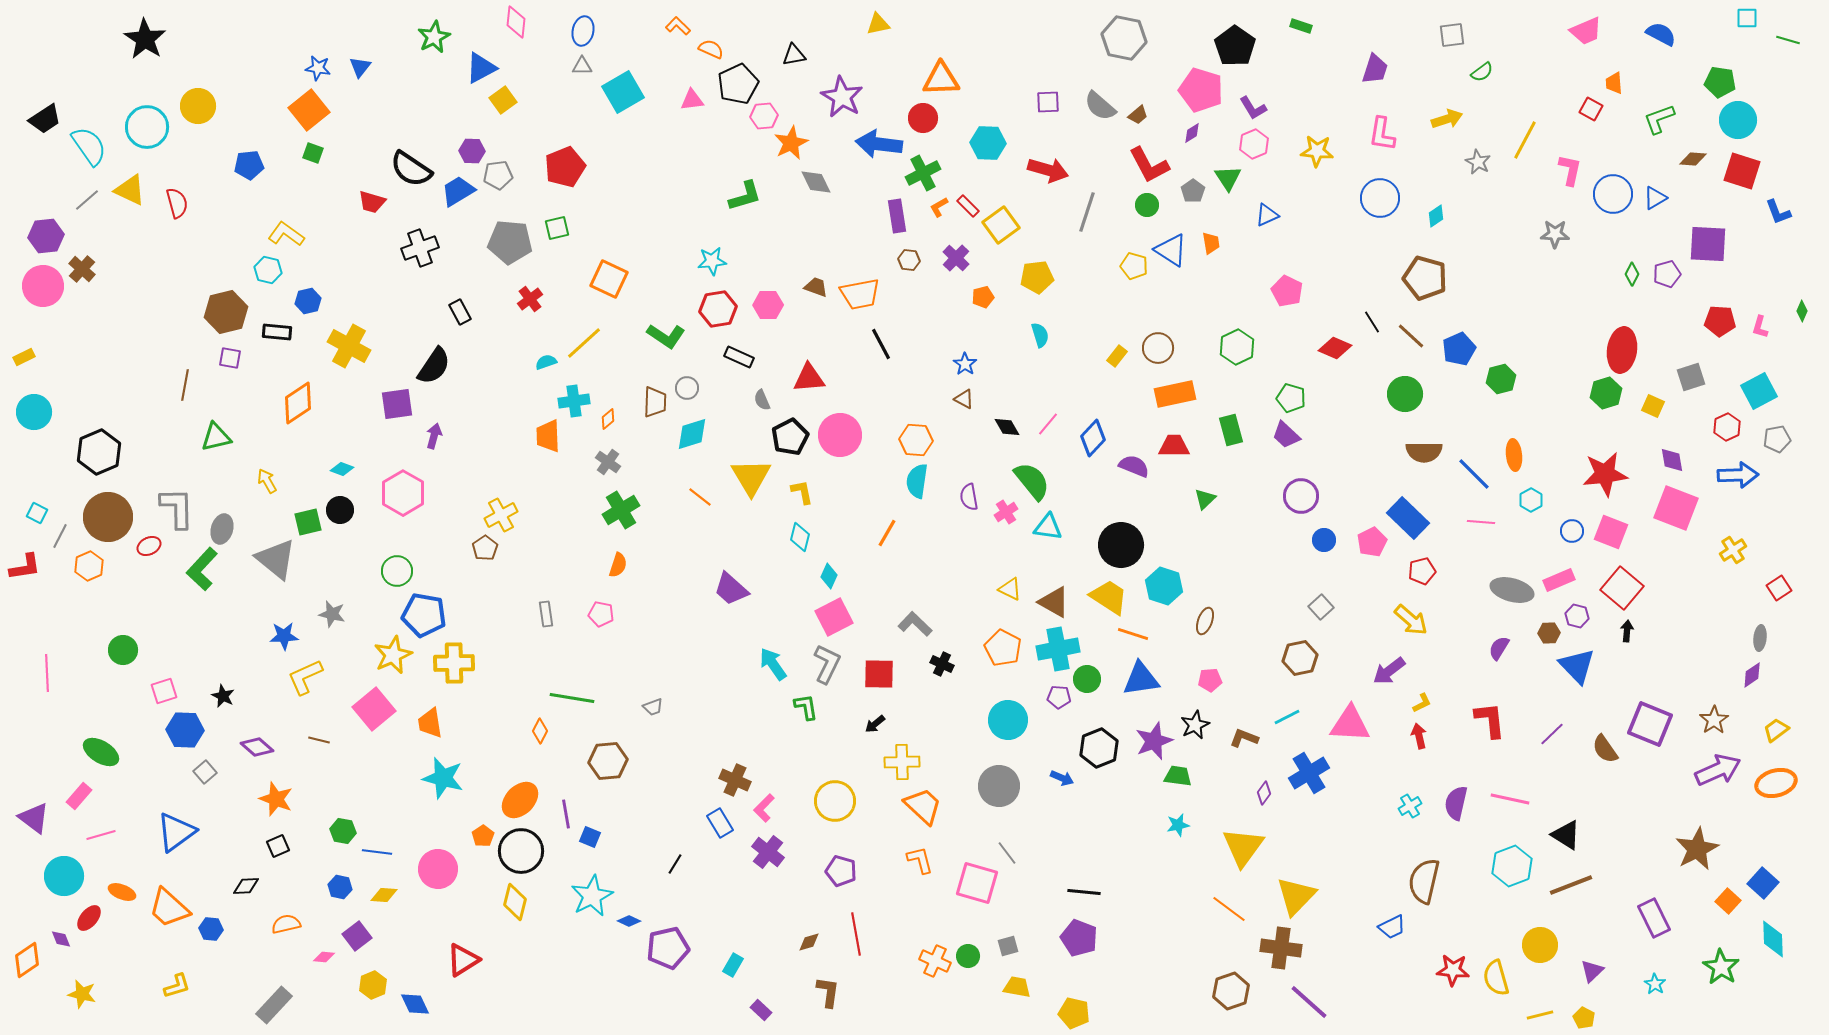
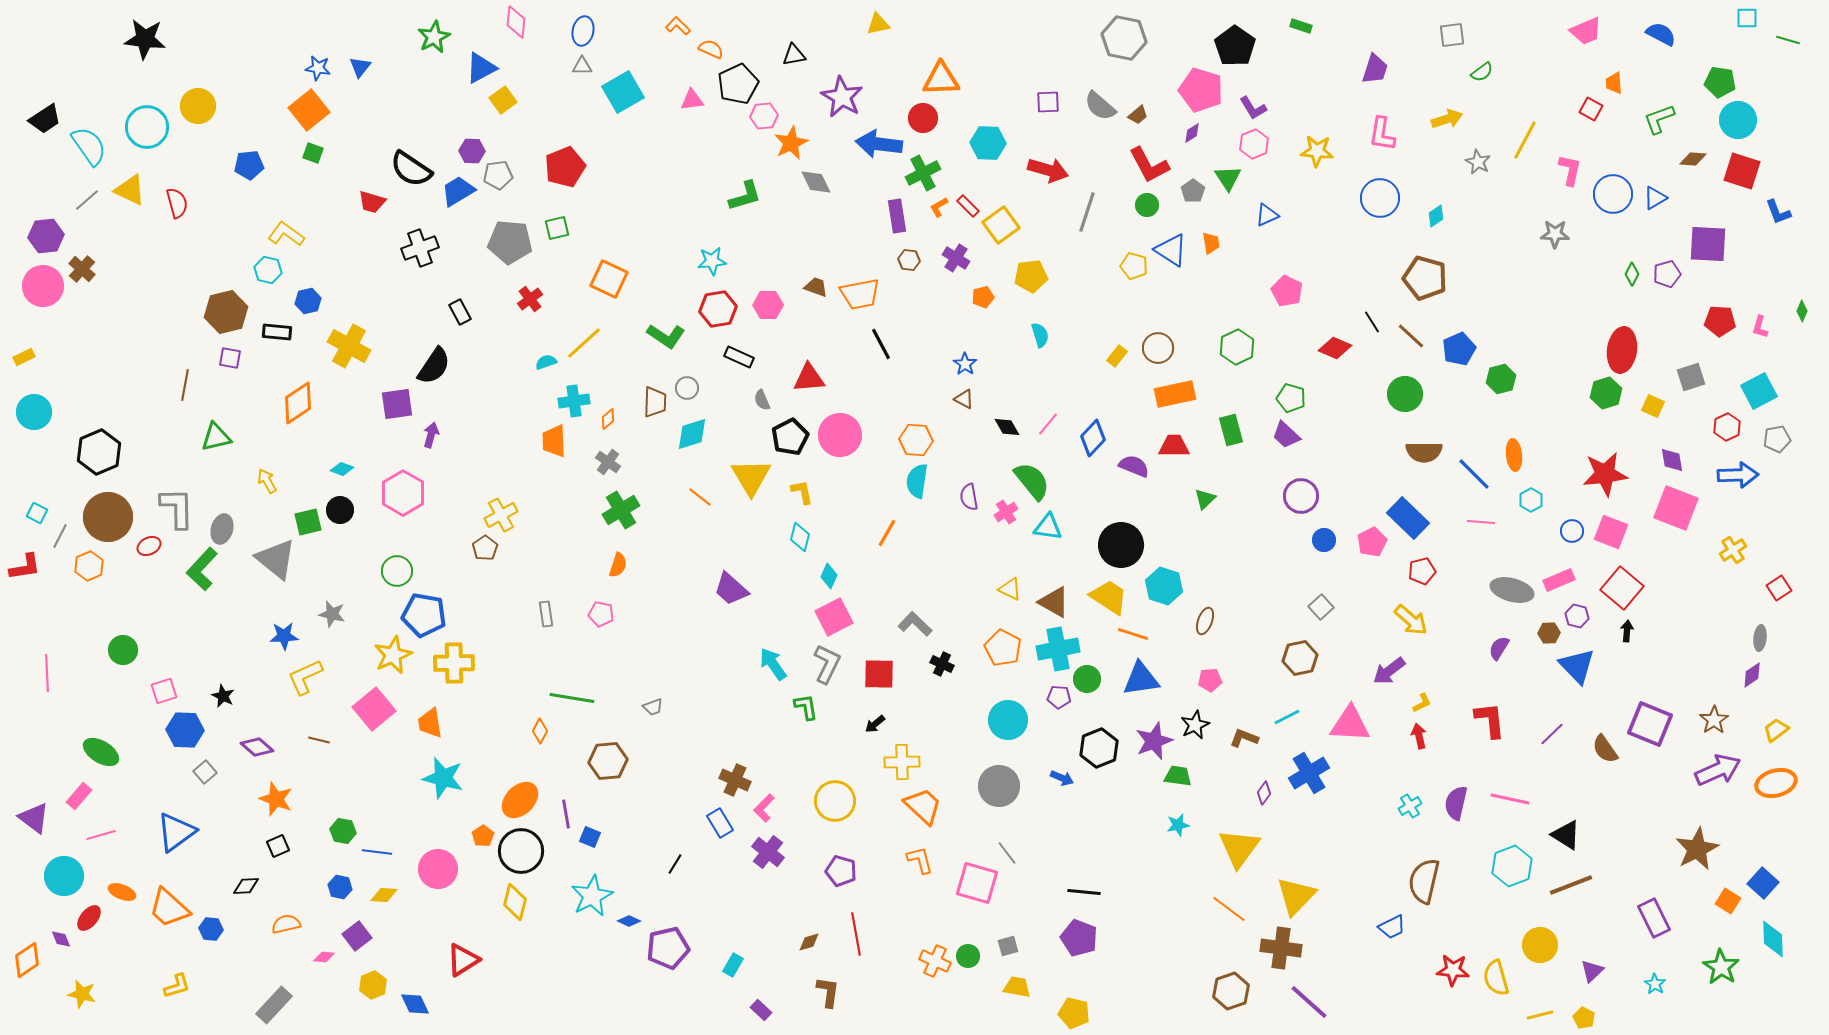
black star at (145, 39): rotated 27 degrees counterclockwise
purple cross at (956, 258): rotated 12 degrees counterclockwise
yellow pentagon at (1037, 277): moved 6 px left, 1 px up
purple arrow at (434, 436): moved 3 px left, 1 px up
orange trapezoid at (548, 436): moved 6 px right, 5 px down
yellow triangle at (1243, 847): moved 4 px left, 1 px down
orange square at (1728, 901): rotated 10 degrees counterclockwise
